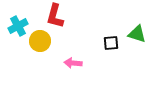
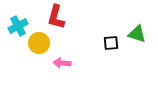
red L-shape: moved 1 px right, 1 px down
yellow circle: moved 1 px left, 2 px down
pink arrow: moved 11 px left
